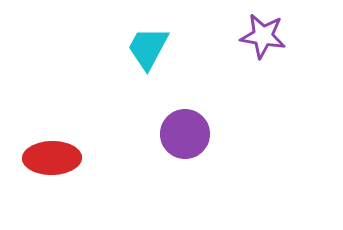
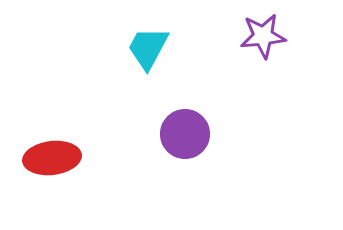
purple star: rotated 15 degrees counterclockwise
red ellipse: rotated 6 degrees counterclockwise
